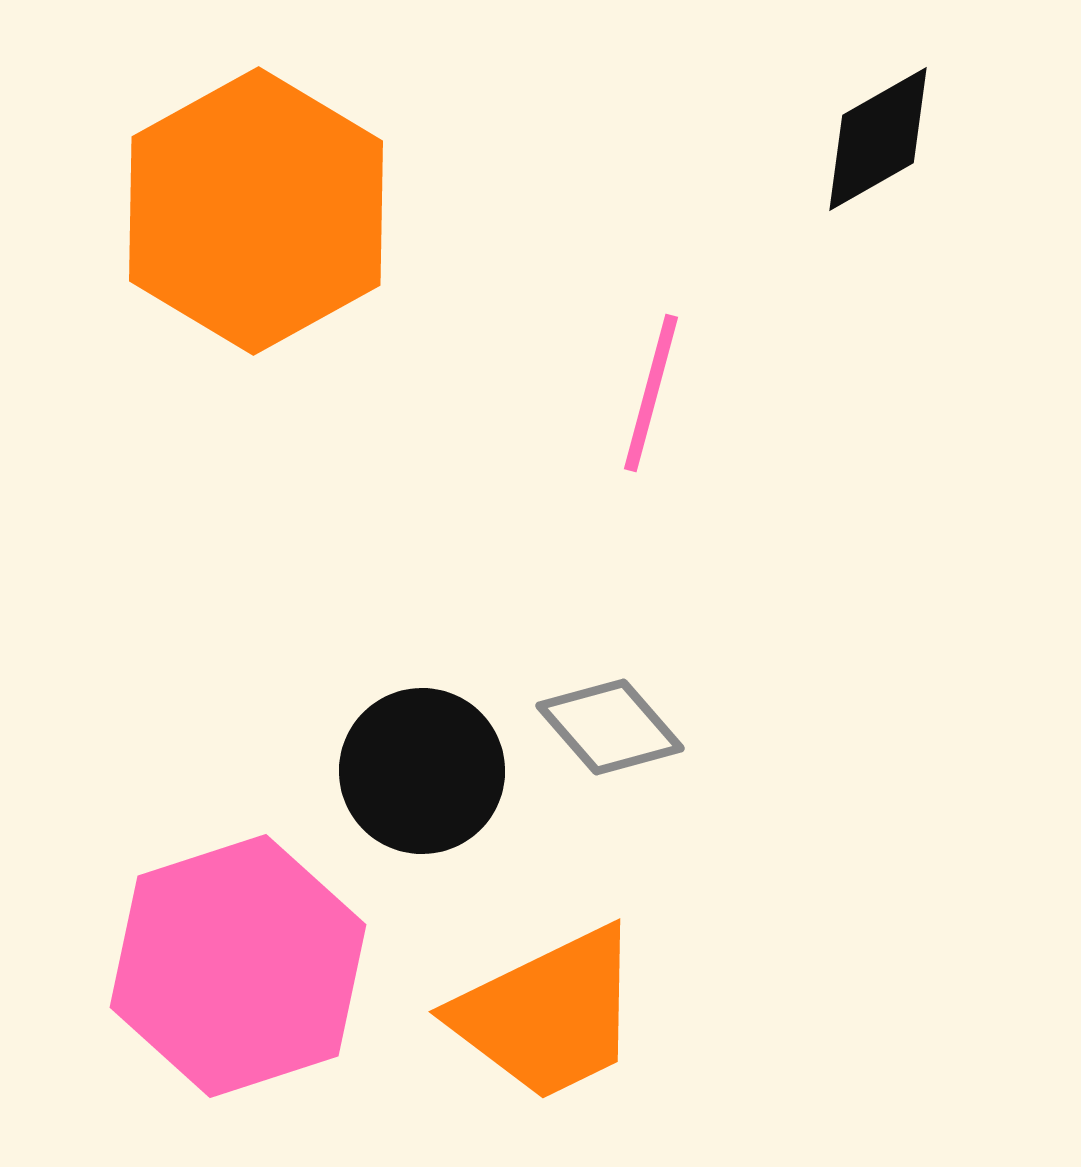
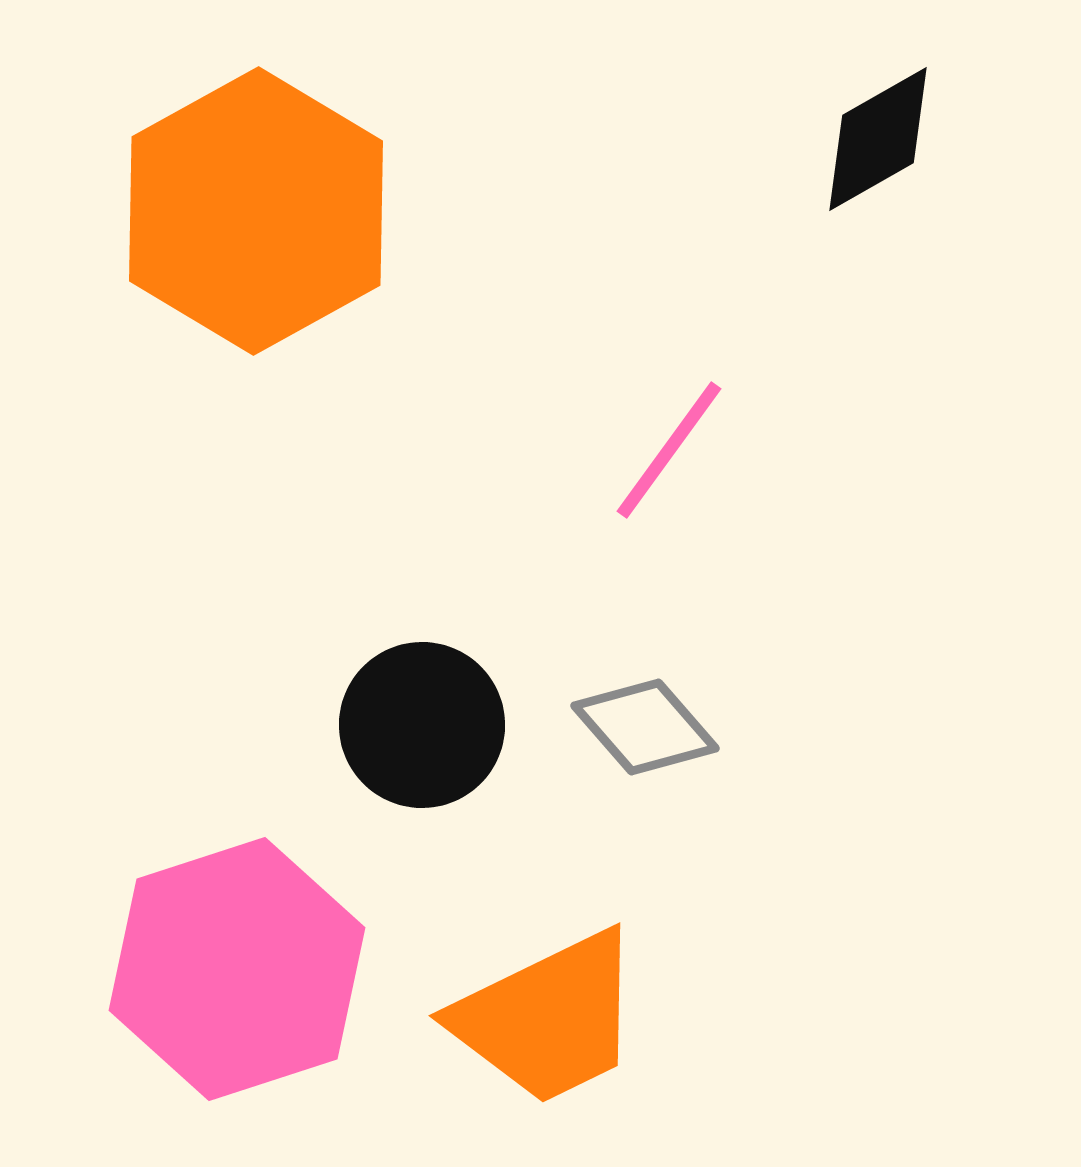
pink line: moved 18 px right, 57 px down; rotated 21 degrees clockwise
gray diamond: moved 35 px right
black circle: moved 46 px up
pink hexagon: moved 1 px left, 3 px down
orange trapezoid: moved 4 px down
